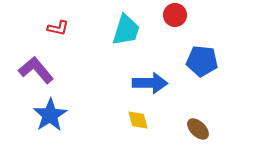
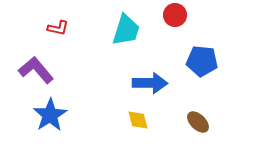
brown ellipse: moved 7 px up
